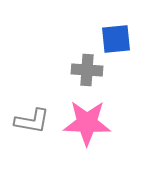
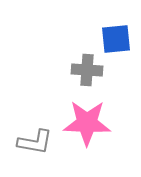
gray L-shape: moved 3 px right, 21 px down
